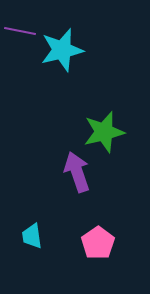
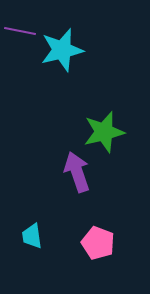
pink pentagon: rotated 16 degrees counterclockwise
